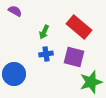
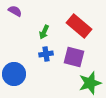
red rectangle: moved 1 px up
green star: moved 1 px left, 1 px down
